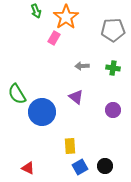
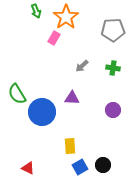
gray arrow: rotated 40 degrees counterclockwise
purple triangle: moved 4 px left, 1 px down; rotated 35 degrees counterclockwise
black circle: moved 2 px left, 1 px up
